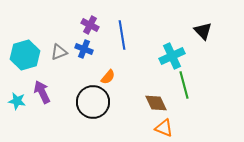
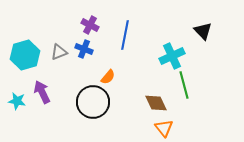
blue line: moved 3 px right; rotated 20 degrees clockwise
orange triangle: rotated 30 degrees clockwise
